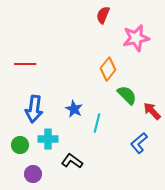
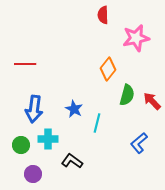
red semicircle: rotated 24 degrees counterclockwise
green semicircle: rotated 60 degrees clockwise
red arrow: moved 10 px up
green circle: moved 1 px right
